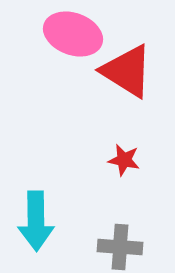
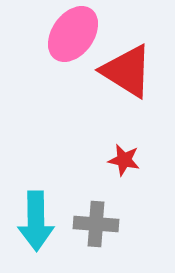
pink ellipse: rotated 74 degrees counterclockwise
gray cross: moved 24 px left, 23 px up
